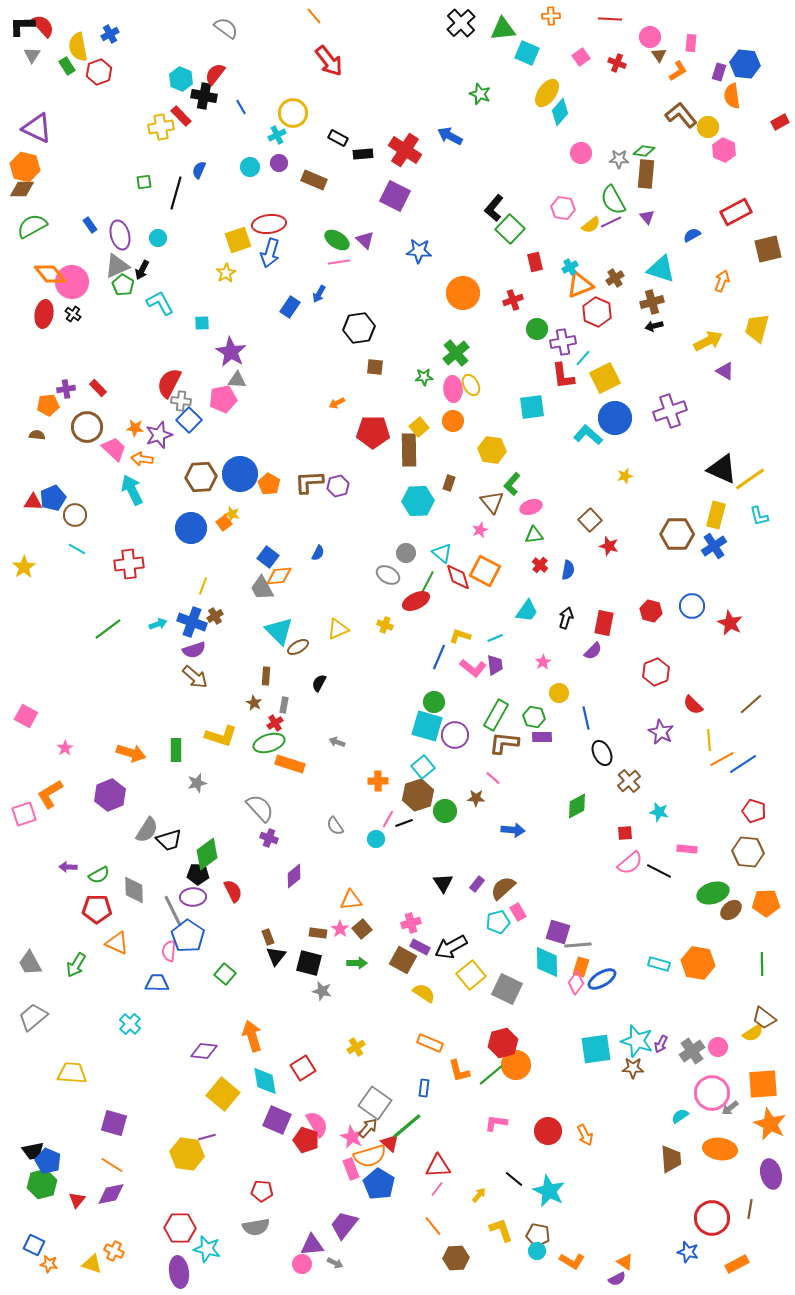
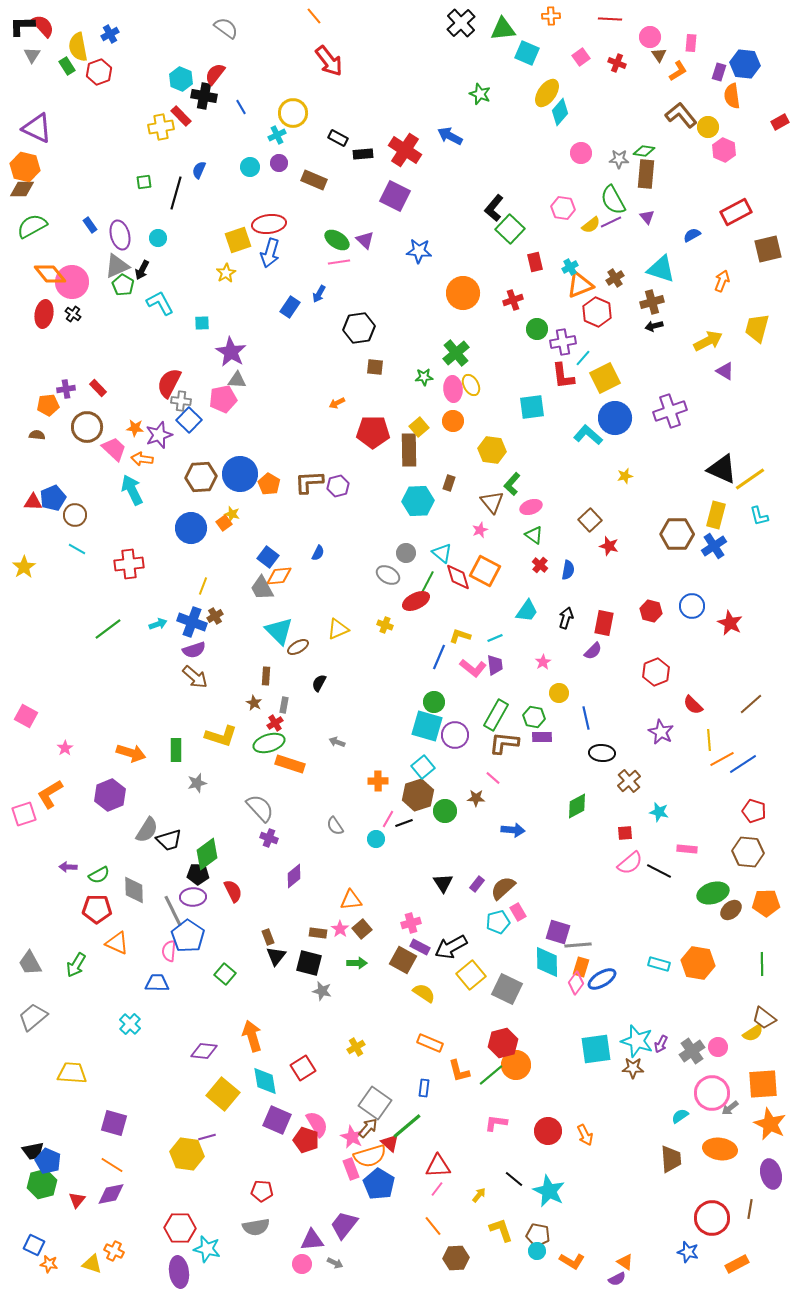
green triangle at (534, 535): rotated 42 degrees clockwise
black ellipse at (602, 753): rotated 60 degrees counterclockwise
purple triangle at (312, 1245): moved 5 px up
